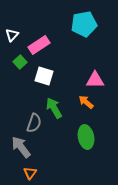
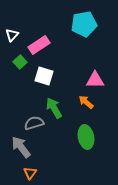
gray semicircle: rotated 126 degrees counterclockwise
